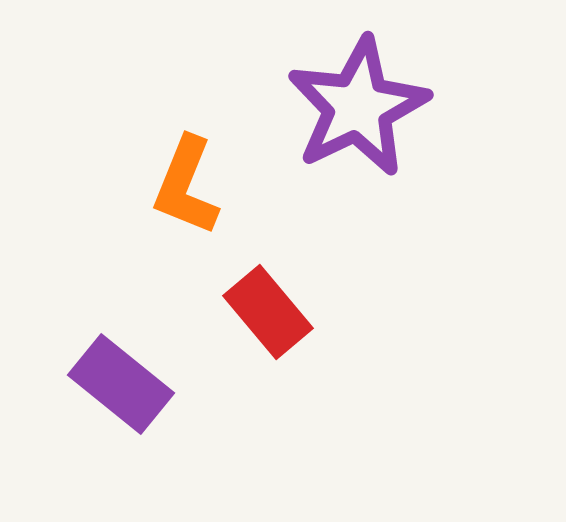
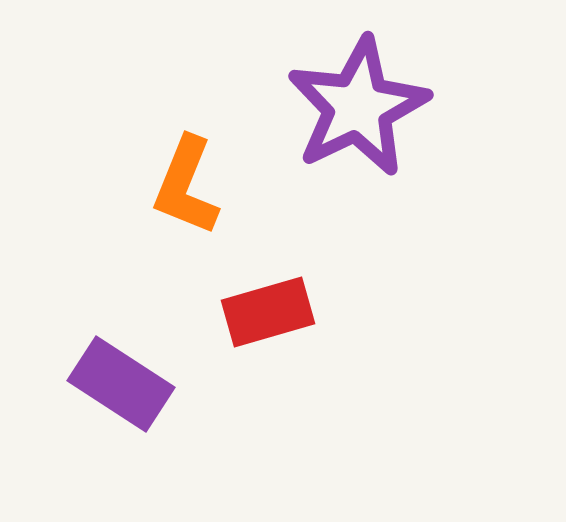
red rectangle: rotated 66 degrees counterclockwise
purple rectangle: rotated 6 degrees counterclockwise
